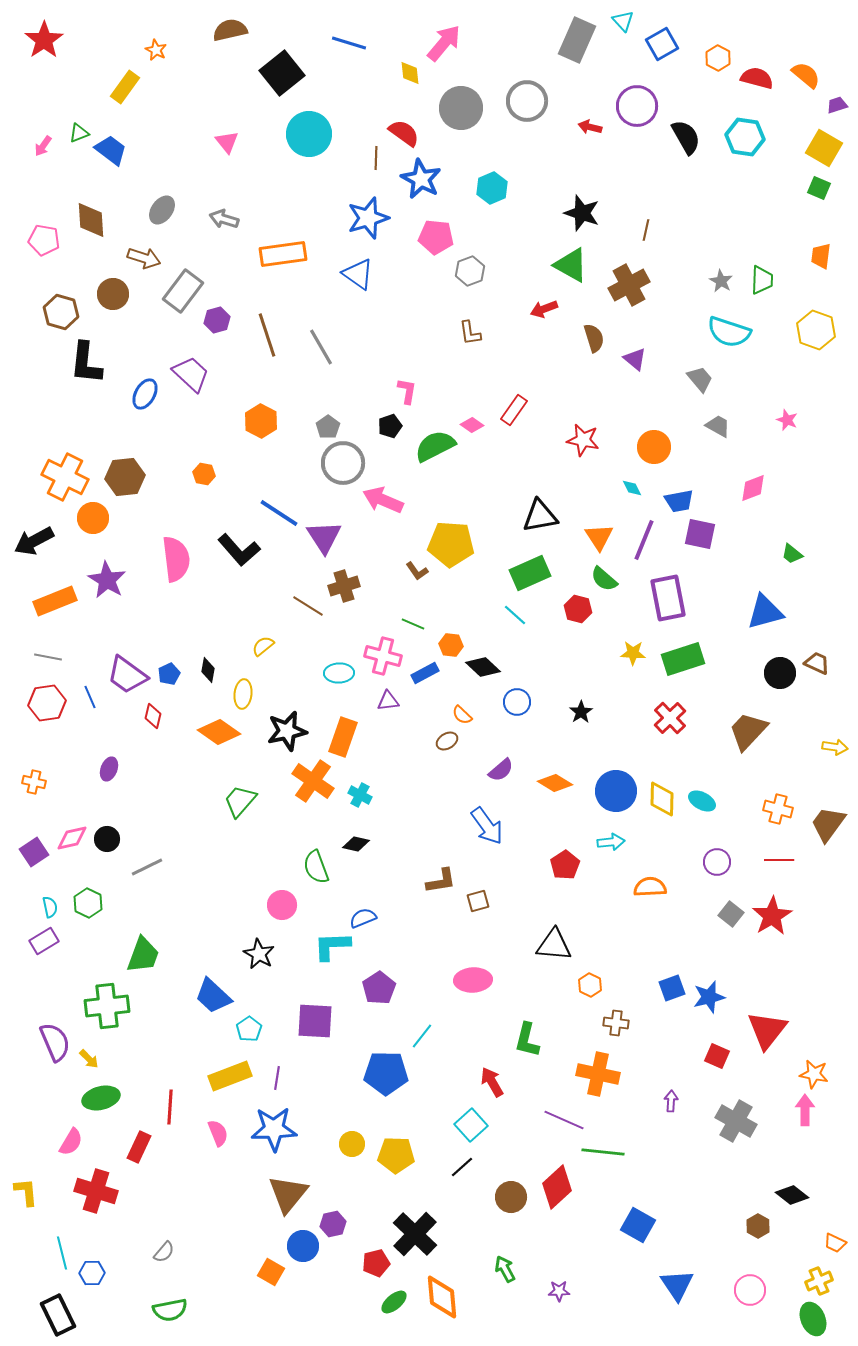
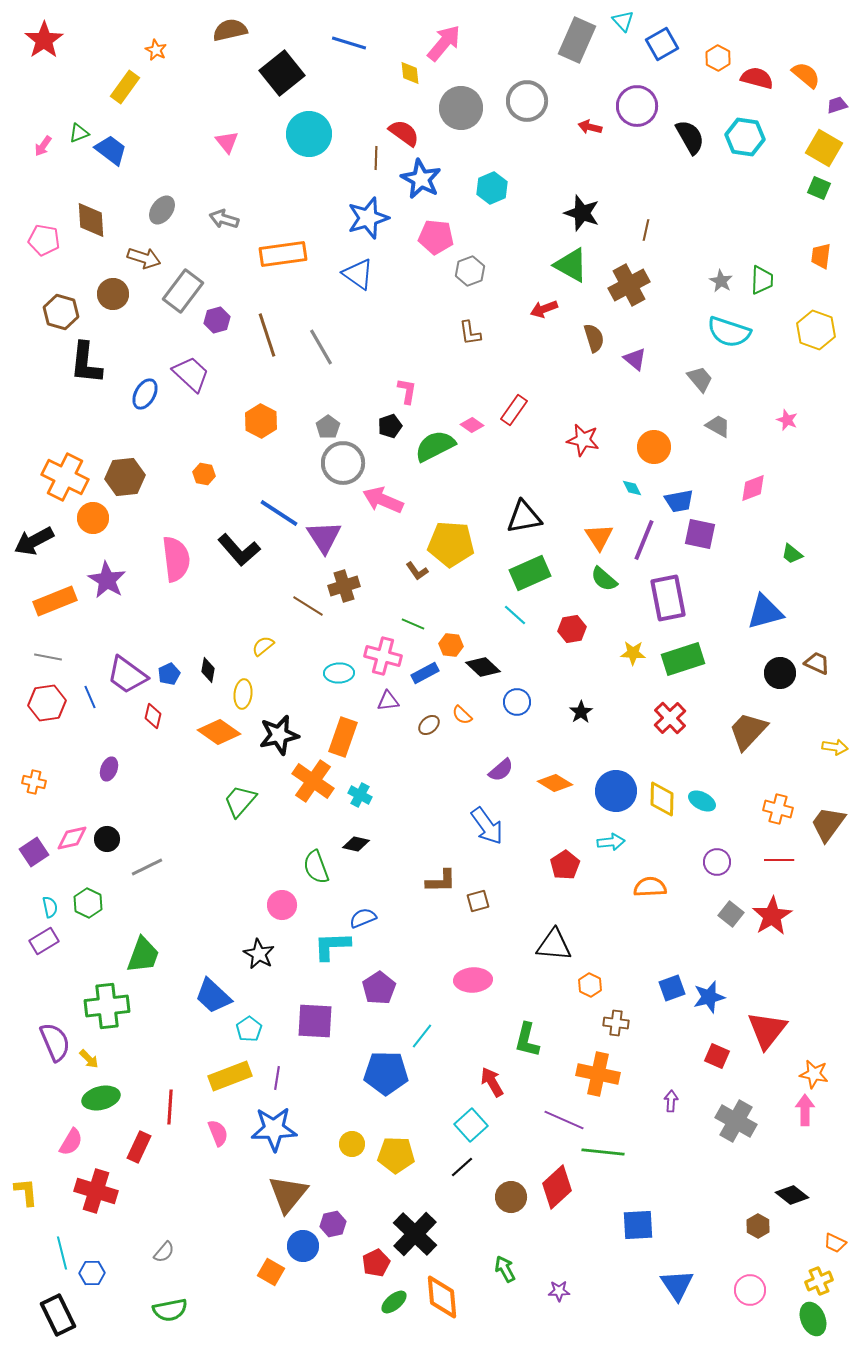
black semicircle at (686, 137): moved 4 px right
black triangle at (540, 516): moved 16 px left, 1 px down
red hexagon at (578, 609): moved 6 px left, 20 px down; rotated 24 degrees counterclockwise
black star at (287, 731): moved 8 px left, 4 px down
brown ellipse at (447, 741): moved 18 px left, 16 px up; rotated 10 degrees counterclockwise
brown L-shape at (441, 881): rotated 8 degrees clockwise
blue square at (638, 1225): rotated 32 degrees counterclockwise
red pentagon at (376, 1263): rotated 12 degrees counterclockwise
